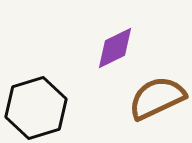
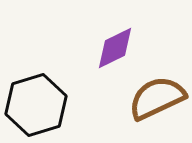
black hexagon: moved 3 px up
